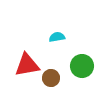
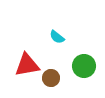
cyan semicircle: rotated 133 degrees counterclockwise
green circle: moved 2 px right
